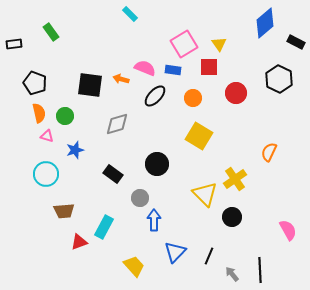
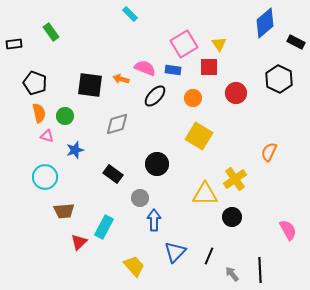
cyan circle at (46, 174): moved 1 px left, 3 px down
yellow triangle at (205, 194): rotated 44 degrees counterclockwise
red triangle at (79, 242): rotated 24 degrees counterclockwise
